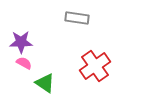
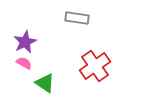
purple star: moved 4 px right; rotated 25 degrees counterclockwise
